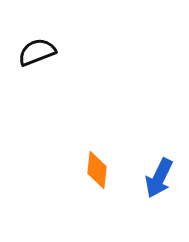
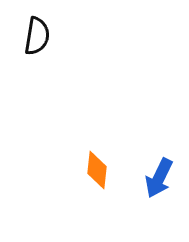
black semicircle: moved 16 px up; rotated 120 degrees clockwise
